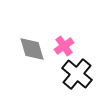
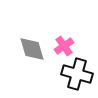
black cross: rotated 24 degrees counterclockwise
